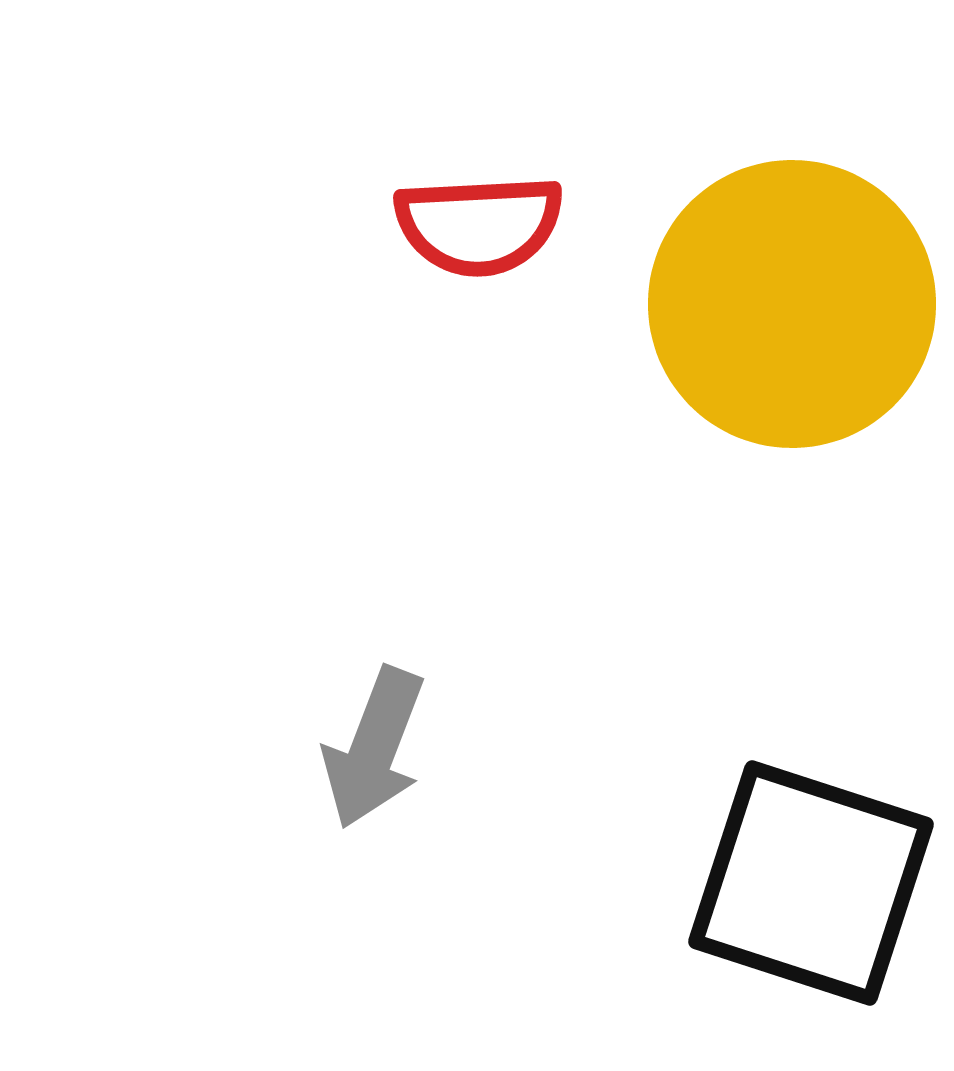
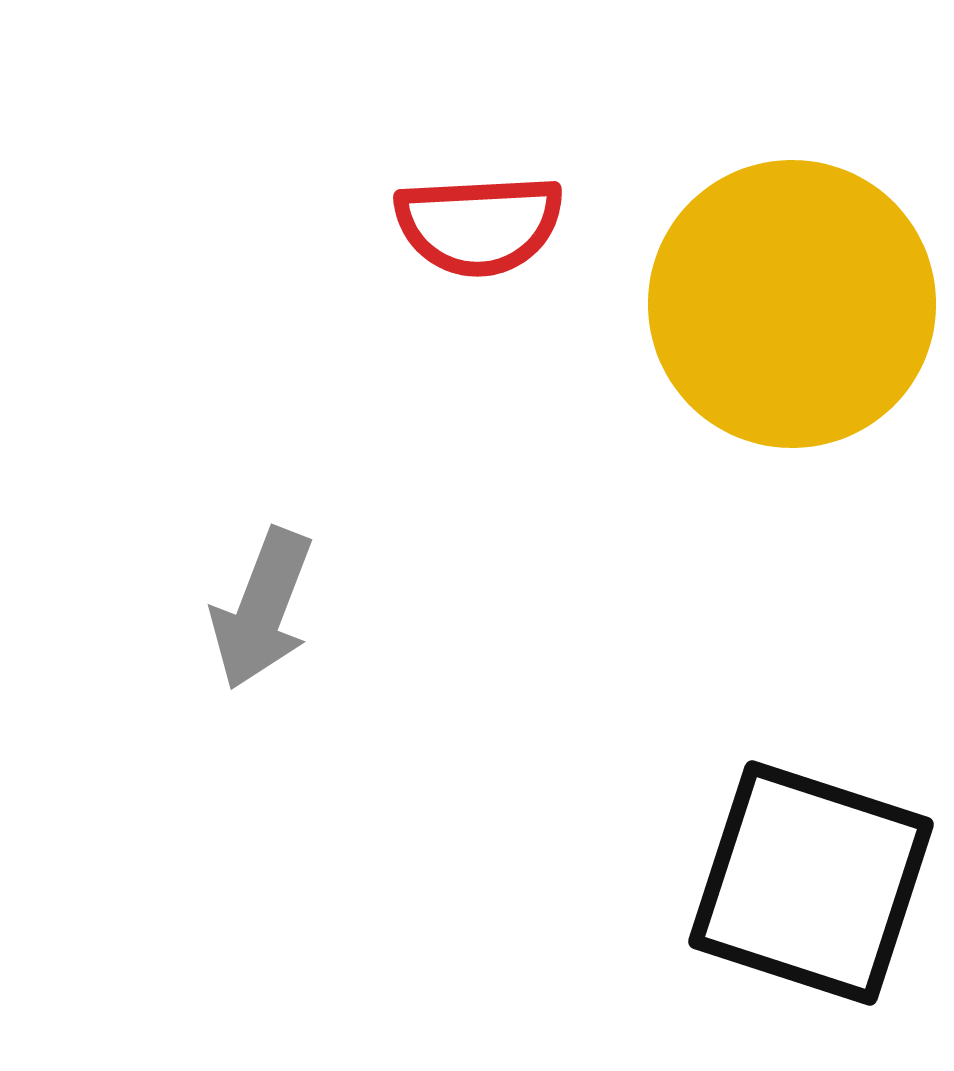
gray arrow: moved 112 px left, 139 px up
